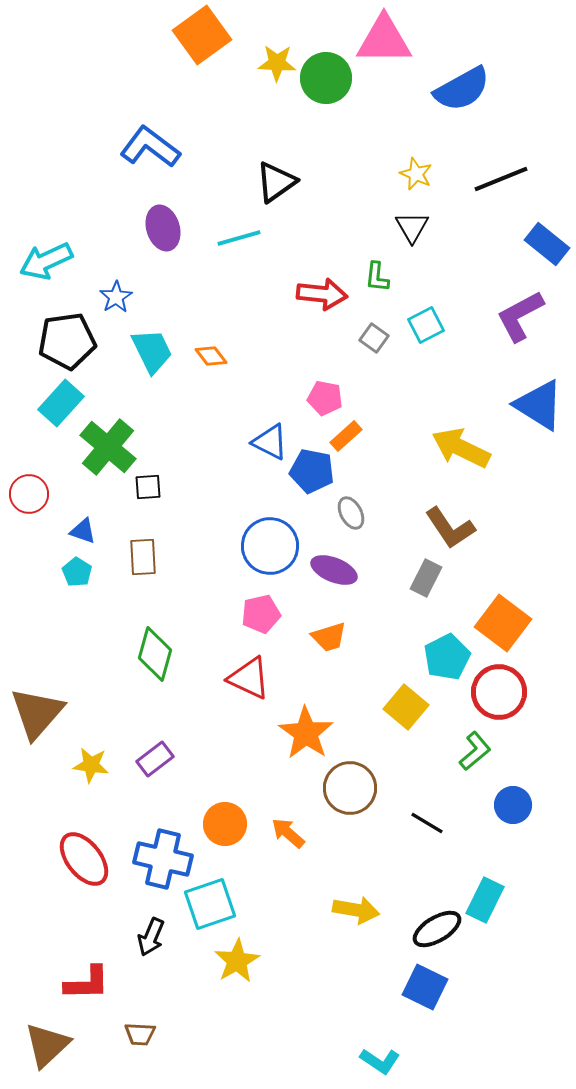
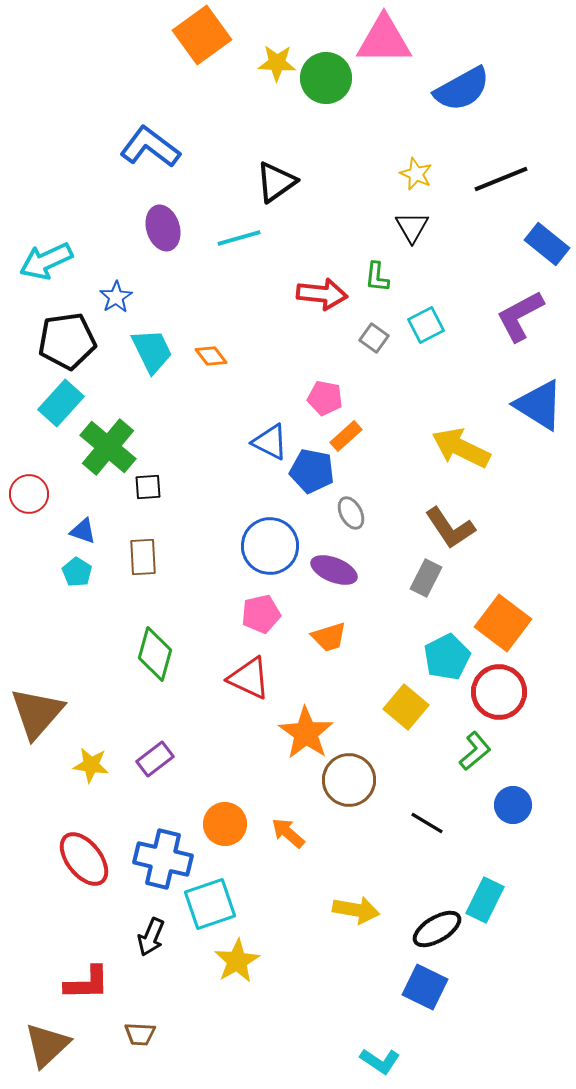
brown circle at (350, 788): moved 1 px left, 8 px up
